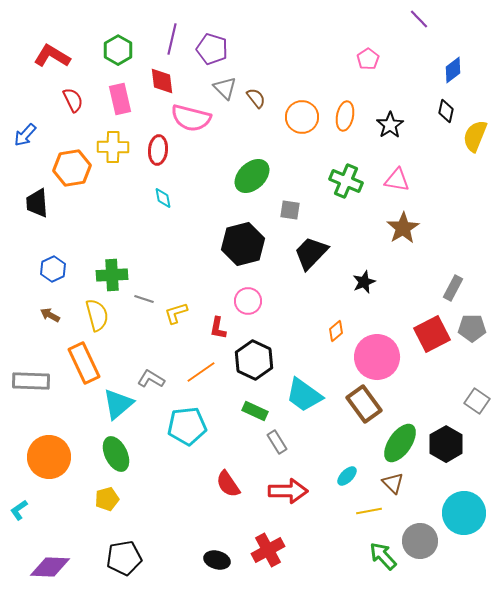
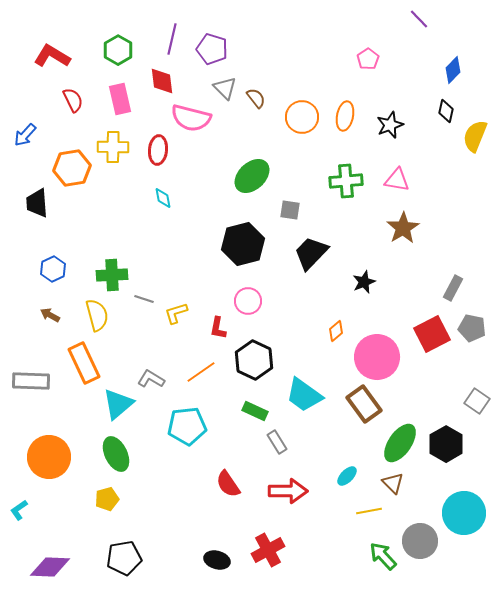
blue diamond at (453, 70): rotated 8 degrees counterclockwise
black star at (390, 125): rotated 12 degrees clockwise
green cross at (346, 181): rotated 28 degrees counterclockwise
gray pentagon at (472, 328): rotated 12 degrees clockwise
